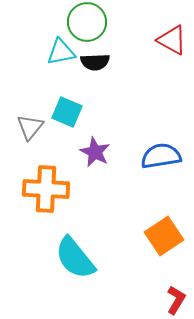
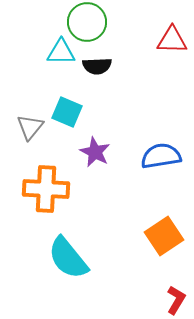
red triangle: rotated 28 degrees counterclockwise
cyan triangle: rotated 12 degrees clockwise
black semicircle: moved 2 px right, 4 px down
cyan semicircle: moved 7 px left
